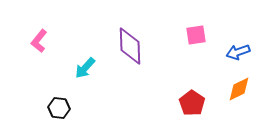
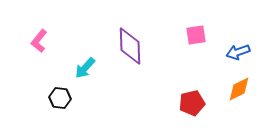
red pentagon: rotated 25 degrees clockwise
black hexagon: moved 1 px right, 10 px up
